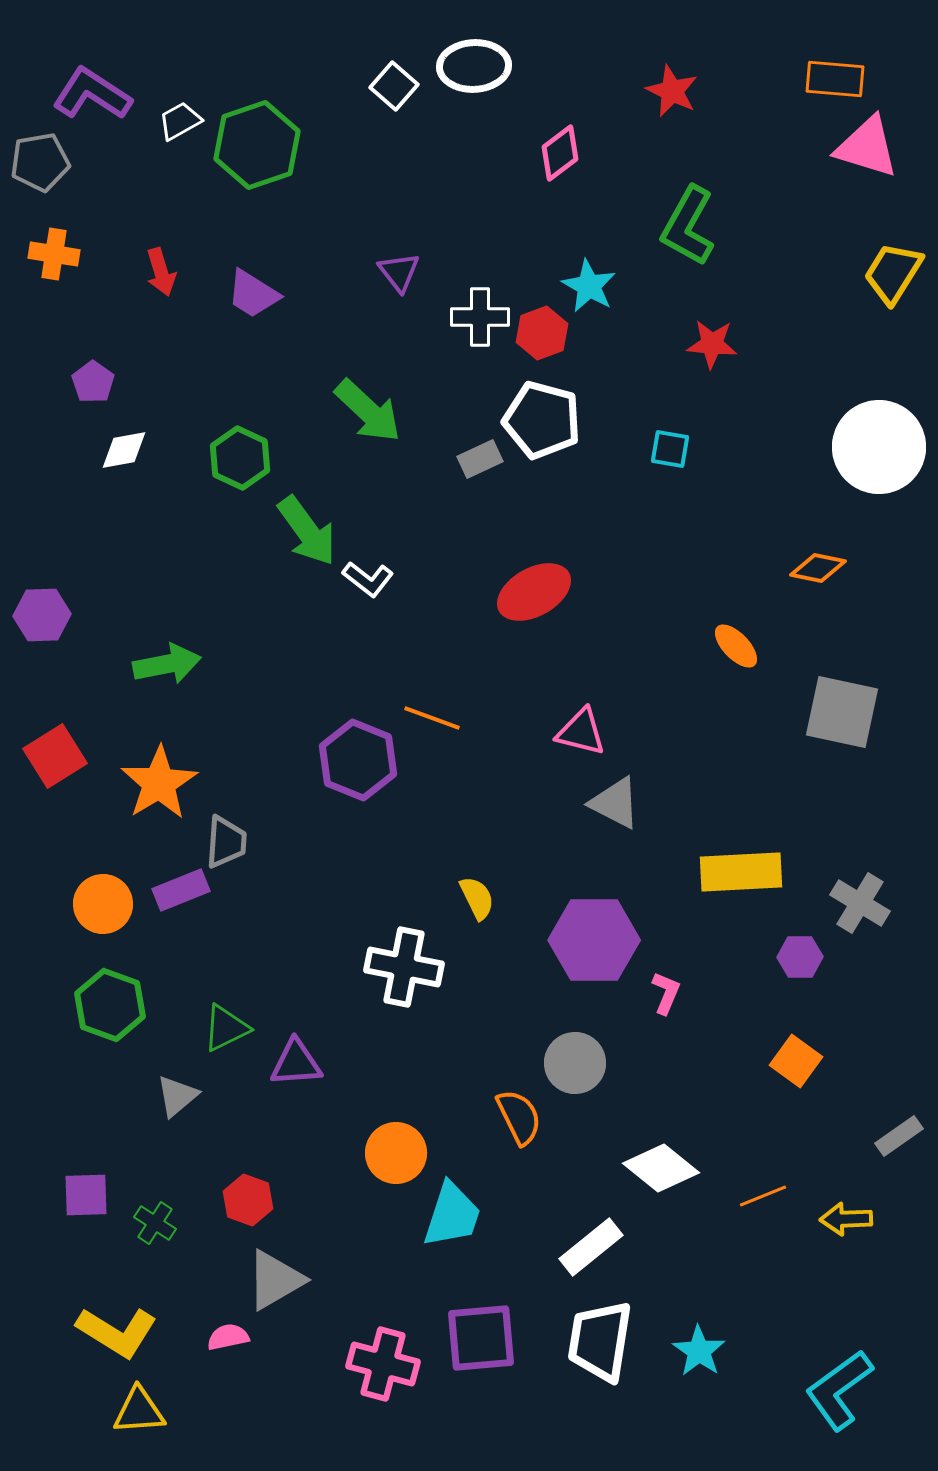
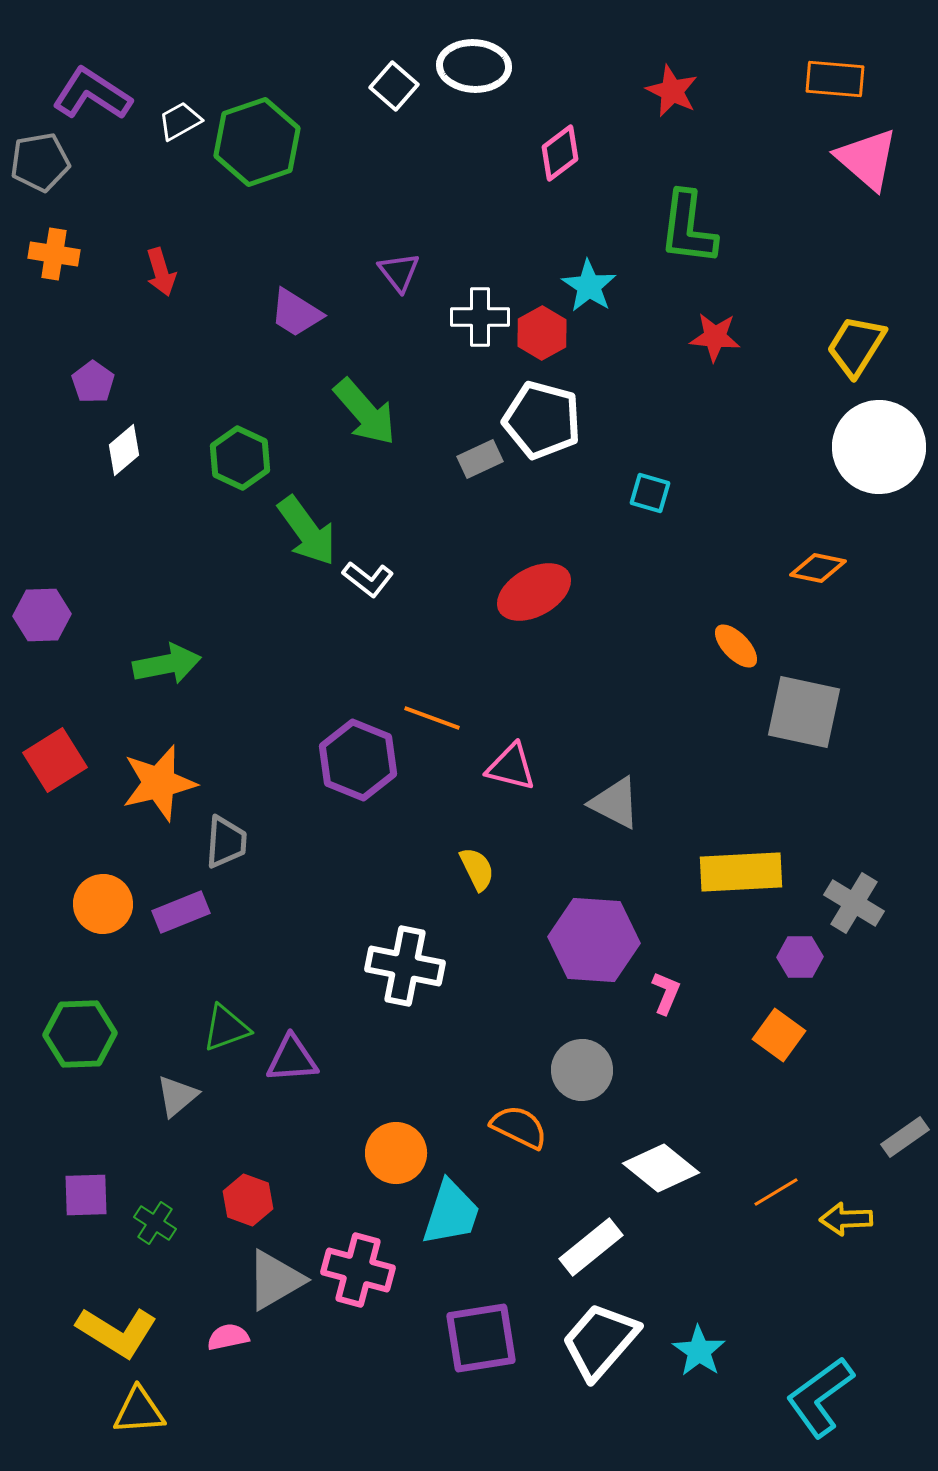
white ellipse at (474, 66): rotated 6 degrees clockwise
green hexagon at (257, 145): moved 3 px up
pink triangle at (867, 147): moved 12 px down; rotated 24 degrees clockwise
green L-shape at (688, 226): moved 2 px down; rotated 22 degrees counterclockwise
yellow trapezoid at (893, 273): moved 37 px left, 73 px down
cyan star at (589, 286): rotated 4 degrees clockwise
purple trapezoid at (253, 294): moved 43 px right, 19 px down
red hexagon at (542, 333): rotated 9 degrees counterclockwise
red star at (712, 344): moved 3 px right, 7 px up
green arrow at (368, 411): moved 3 px left, 1 px down; rotated 6 degrees clockwise
cyan square at (670, 449): moved 20 px left, 44 px down; rotated 6 degrees clockwise
white diamond at (124, 450): rotated 30 degrees counterclockwise
gray square at (842, 712): moved 38 px left
pink triangle at (581, 732): moved 70 px left, 35 px down
red square at (55, 756): moved 4 px down
orange star at (159, 783): rotated 18 degrees clockwise
purple rectangle at (181, 890): moved 22 px down
yellow semicircle at (477, 898): moved 29 px up
gray cross at (860, 903): moved 6 px left
purple hexagon at (594, 940): rotated 4 degrees clockwise
white cross at (404, 967): moved 1 px right, 1 px up
green hexagon at (110, 1005): moved 30 px left, 29 px down; rotated 22 degrees counterclockwise
green triangle at (226, 1028): rotated 6 degrees clockwise
orange square at (796, 1061): moved 17 px left, 26 px up
purple triangle at (296, 1063): moved 4 px left, 4 px up
gray circle at (575, 1063): moved 7 px right, 7 px down
orange semicircle at (519, 1117): moved 10 px down; rotated 38 degrees counterclockwise
gray rectangle at (899, 1136): moved 6 px right, 1 px down
orange line at (763, 1196): moved 13 px right, 4 px up; rotated 9 degrees counterclockwise
cyan trapezoid at (452, 1215): moved 1 px left, 2 px up
purple square at (481, 1338): rotated 4 degrees counterclockwise
white trapezoid at (600, 1341): rotated 32 degrees clockwise
pink cross at (383, 1364): moved 25 px left, 94 px up
cyan L-shape at (839, 1390): moved 19 px left, 7 px down
